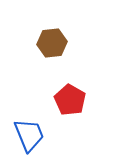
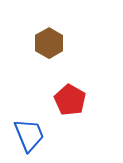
brown hexagon: moved 3 px left; rotated 24 degrees counterclockwise
